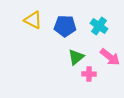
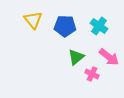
yellow triangle: rotated 24 degrees clockwise
pink arrow: moved 1 px left
pink cross: moved 3 px right; rotated 24 degrees clockwise
